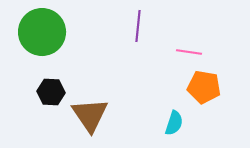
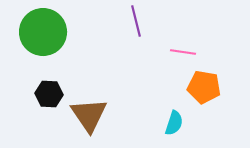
purple line: moved 2 px left, 5 px up; rotated 20 degrees counterclockwise
green circle: moved 1 px right
pink line: moved 6 px left
black hexagon: moved 2 px left, 2 px down
brown triangle: moved 1 px left
